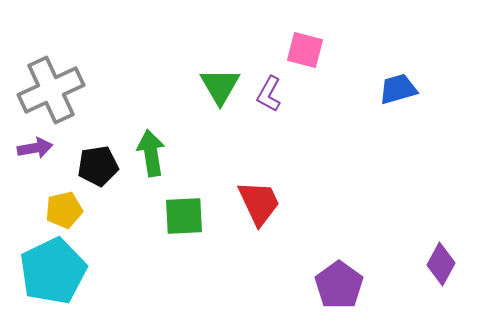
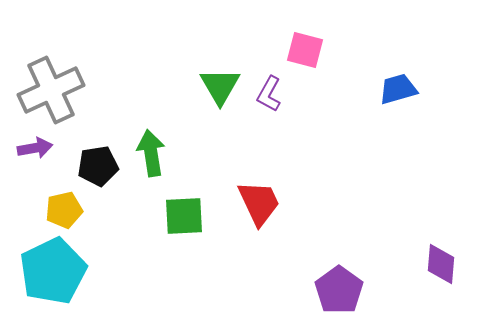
purple diamond: rotated 24 degrees counterclockwise
purple pentagon: moved 5 px down
